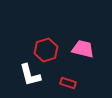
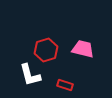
red rectangle: moved 3 px left, 2 px down
